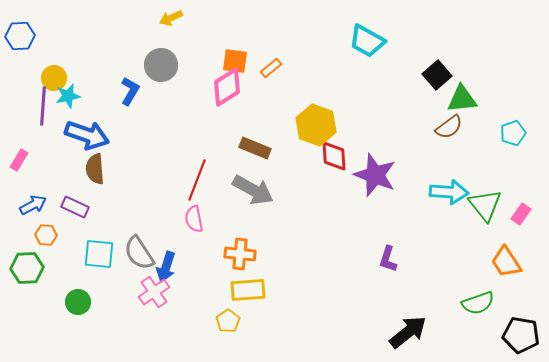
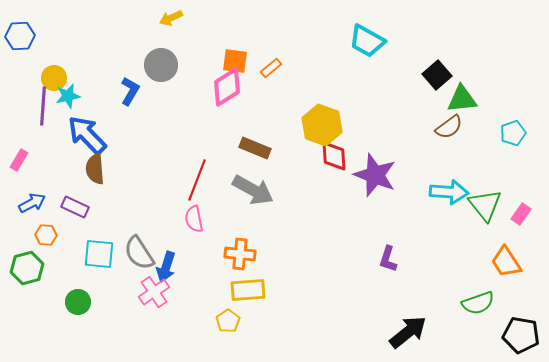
yellow hexagon at (316, 125): moved 6 px right
blue arrow at (87, 135): rotated 153 degrees counterclockwise
blue arrow at (33, 205): moved 1 px left, 2 px up
green hexagon at (27, 268): rotated 12 degrees counterclockwise
